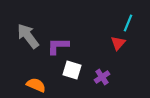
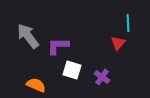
cyan line: rotated 24 degrees counterclockwise
purple cross: rotated 21 degrees counterclockwise
